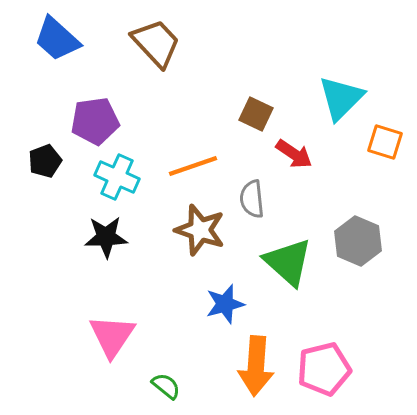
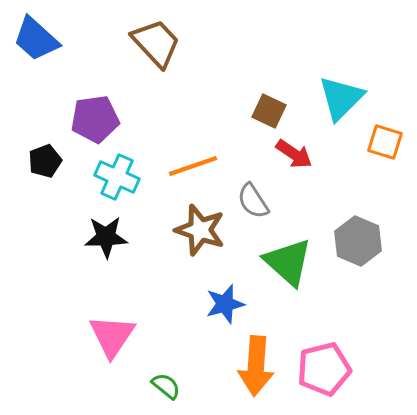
blue trapezoid: moved 21 px left
brown square: moved 13 px right, 3 px up
purple pentagon: moved 2 px up
gray semicircle: moved 1 px right, 2 px down; rotated 27 degrees counterclockwise
